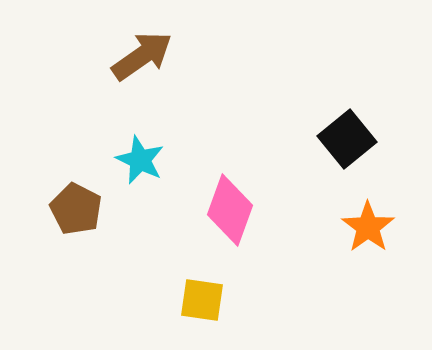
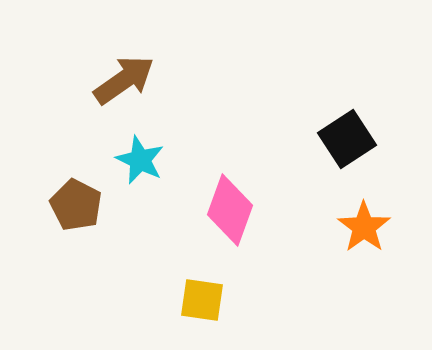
brown arrow: moved 18 px left, 24 px down
black square: rotated 6 degrees clockwise
brown pentagon: moved 4 px up
orange star: moved 4 px left
